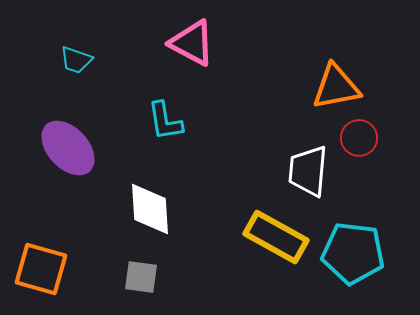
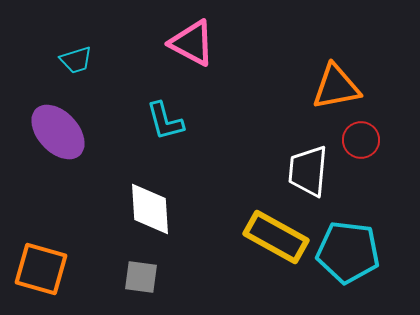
cyan trapezoid: rotated 36 degrees counterclockwise
cyan L-shape: rotated 6 degrees counterclockwise
red circle: moved 2 px right, 2 px down
purple ellipse: moved 10 px left, 16 px up
cyan pentagon: moved 5 px left, 1 px up
